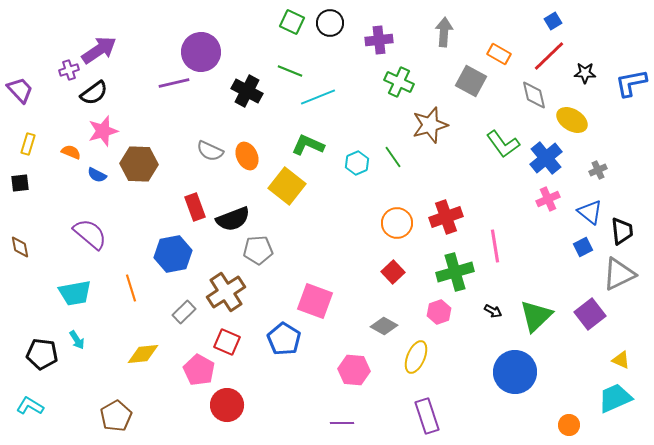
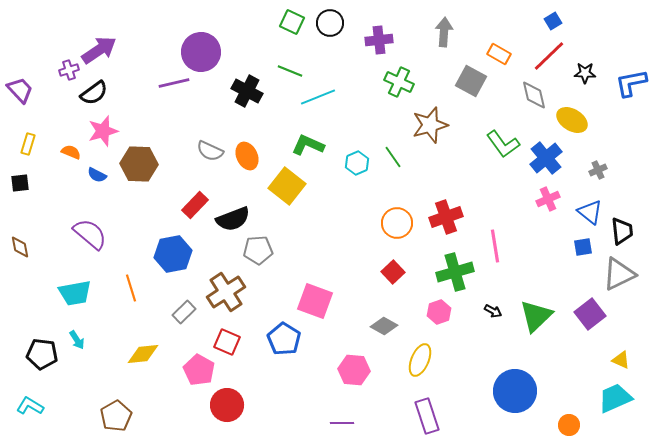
red rectangle at (195, 207): moved 2 px up; rotated 64 degrees clockwise
blue square at (583, 247): rotated 18 degrees clockwise
yellow ellipse at (416, 357): moved 4 px right, 3 px down
blue circle at (515, 372): moved 19 px down
